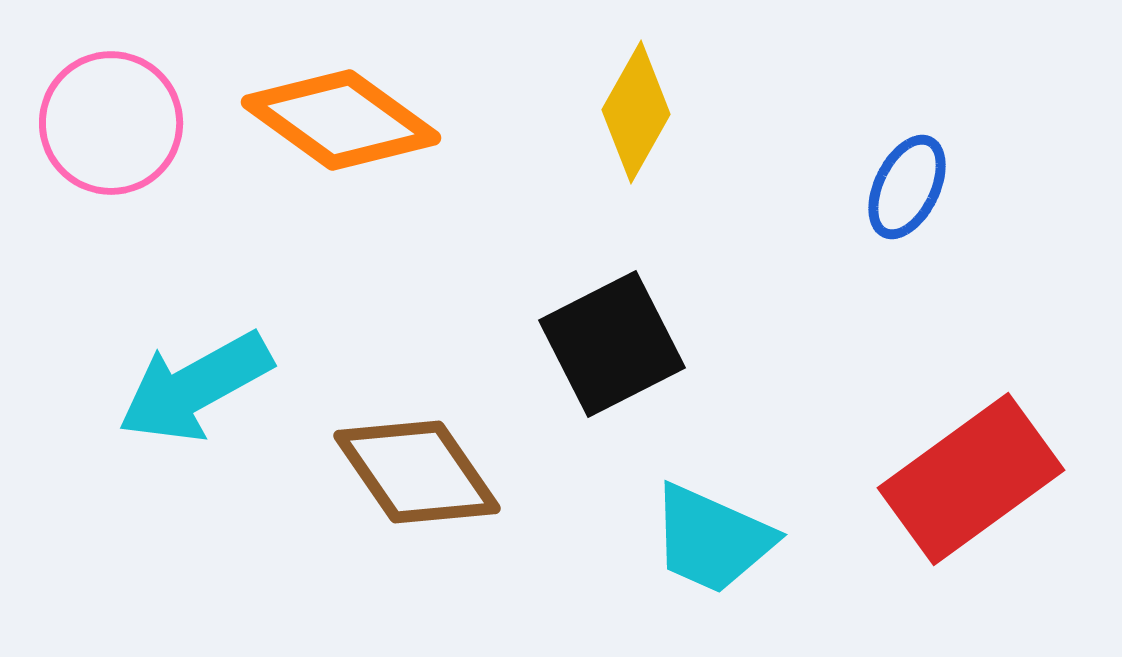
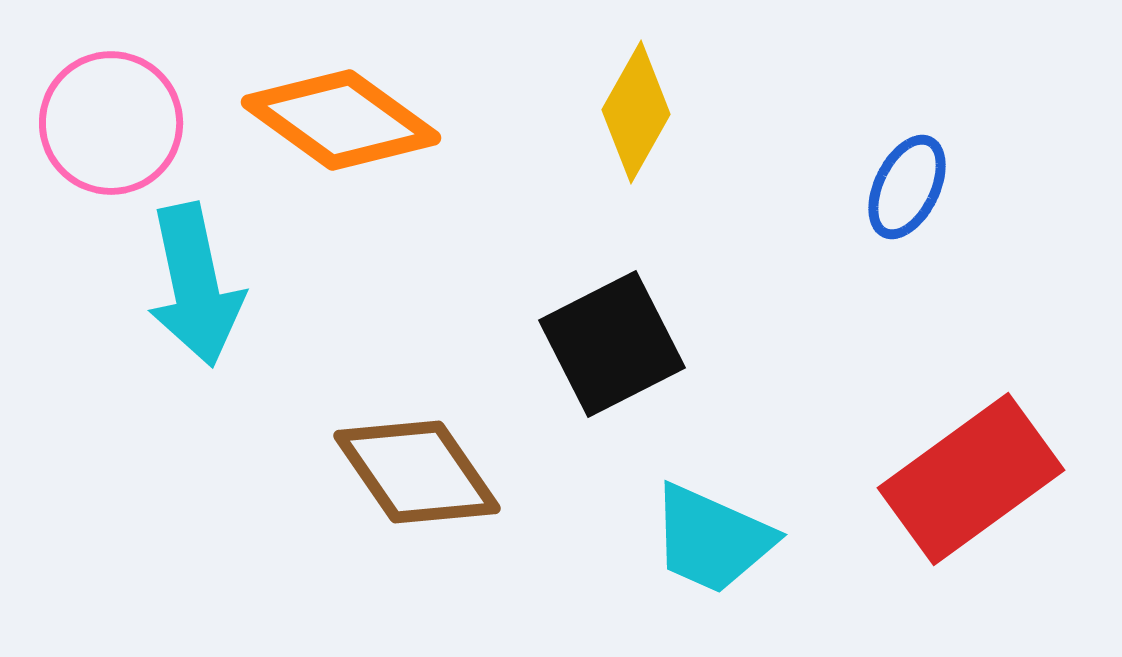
cyan arrow: moved 102 px up; rotated 73 degrees counterclockwise
